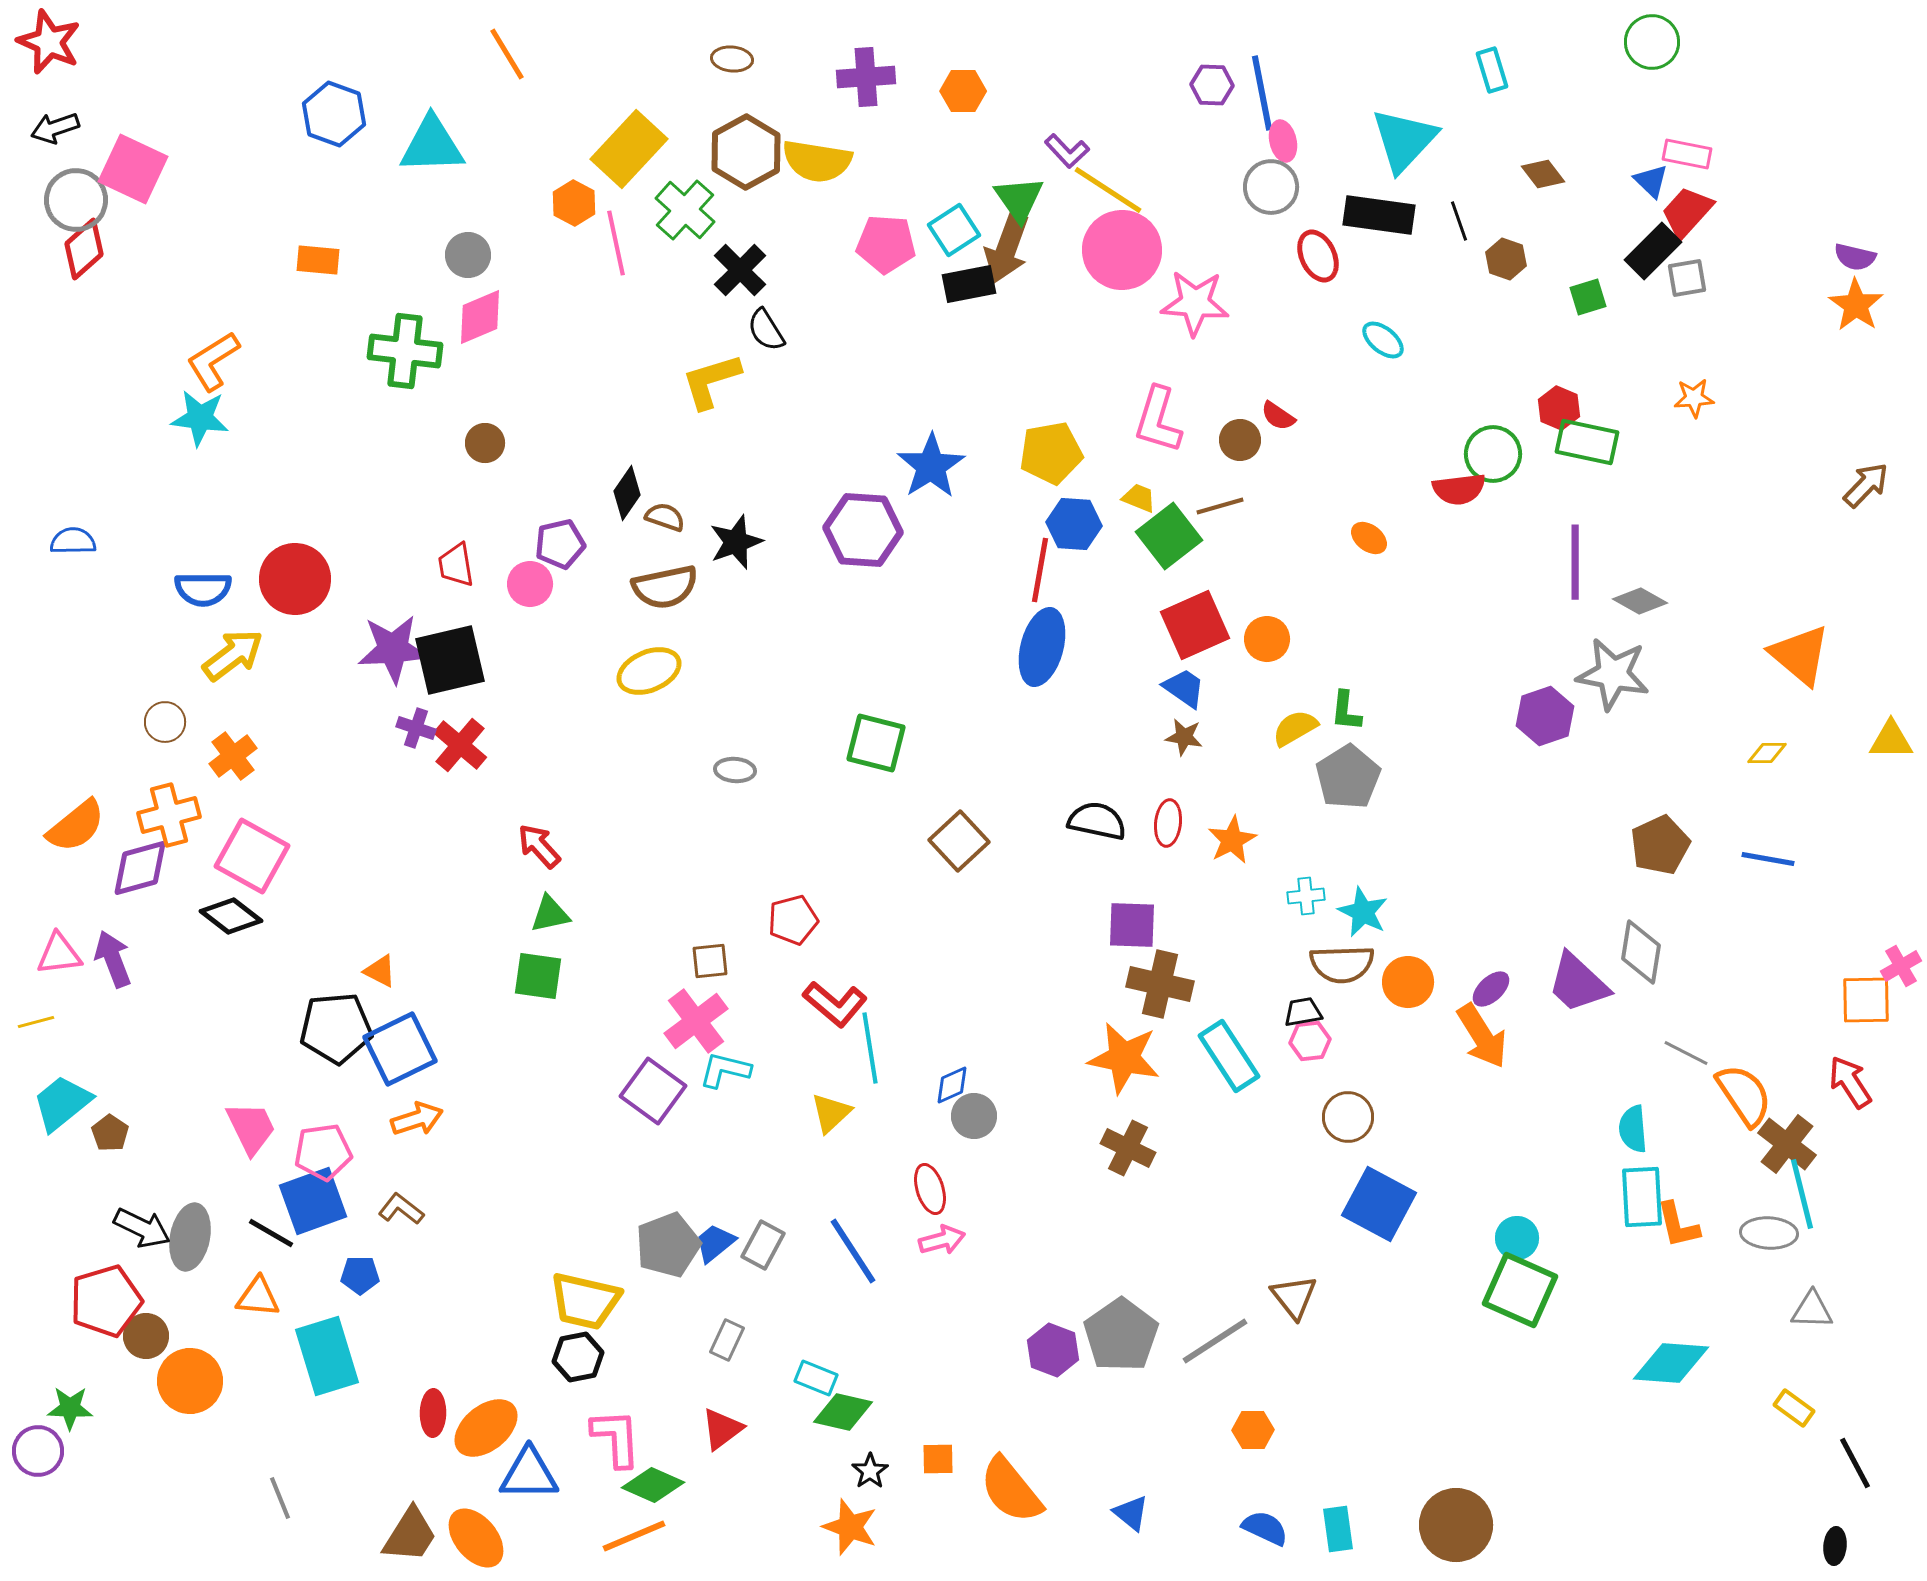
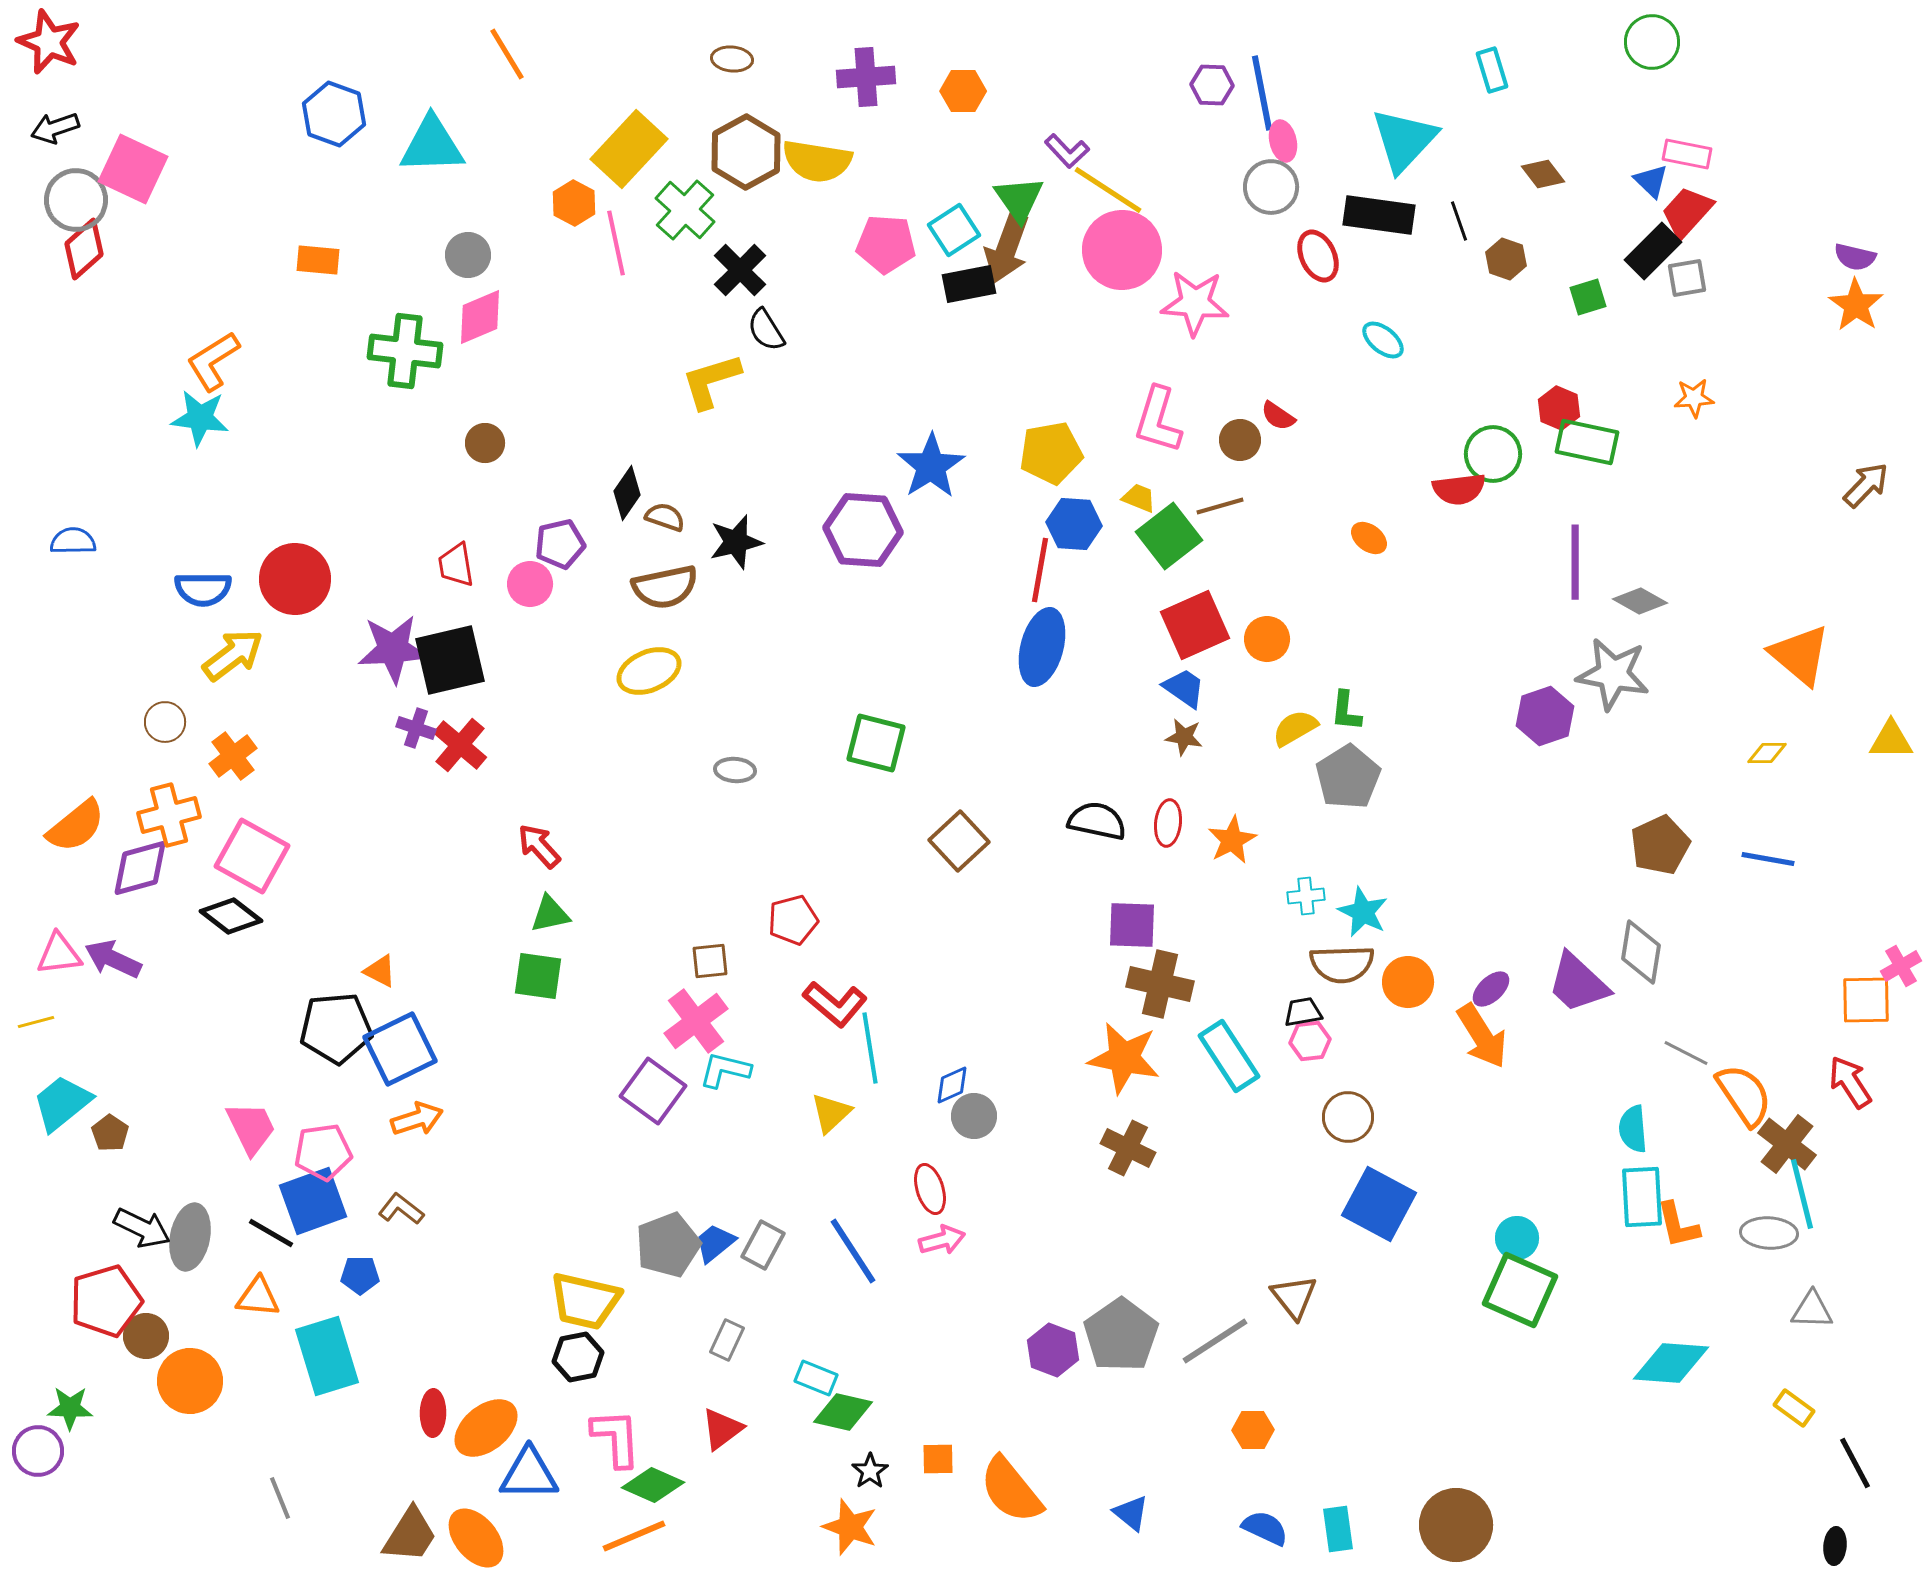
black star at (736, 542): rotated 6 degrees clockwise
purple arrow at (113, 959): rotated 44 degrees counterclockwise
